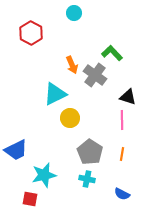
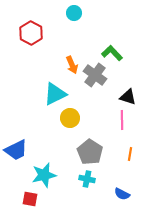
orange line: moved 8 px right
